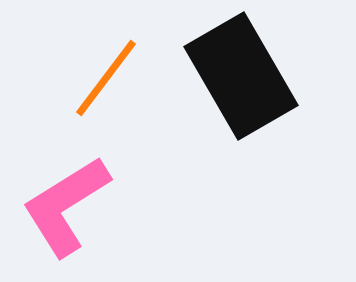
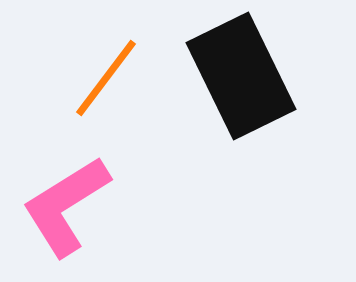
black rectangle: rotated 4 degrees clockwise
